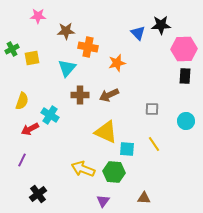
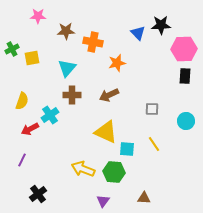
orange cross: moved 5 px right, 5 px up
brown cross: moved 8 px left
cyan cross: rotated 24 degrees clockwise
